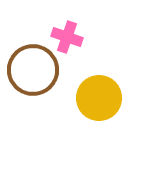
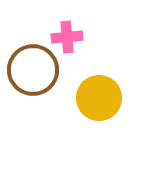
pink cross: rotated 24 degrees counterclockwise
